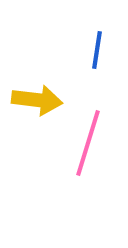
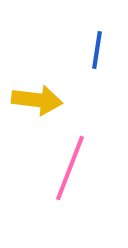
pink line: moved 18 px left, 25 px down; rotated 4 degrees clockwise
